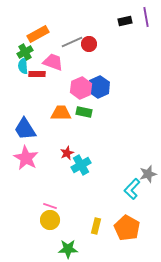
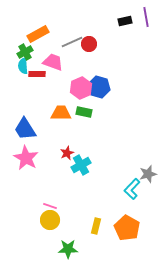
blue hexagon: rotated 20 degrees counterclockwise
